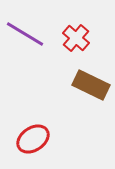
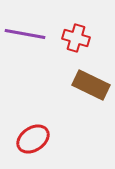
purple line: rotated 21 degrees counterclockwise
red cross: rotated 24 degrees counterclockwise
